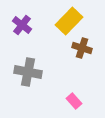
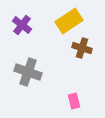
yellow rectangle: rotated 12 degrees clockwise
gray cross: rotated 8 degrees clockwise
pink rectangle: rotated 28 degrees clockwise
